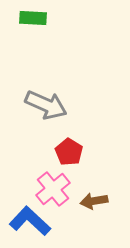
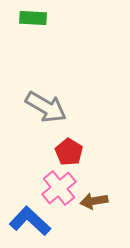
gray arrow: moved 2 px down; rotated 6 degrees clockwise
pink cross: moved 6 px right, 1 px up
